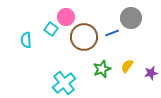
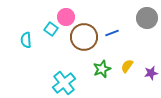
gray circle: moved 16 px right
